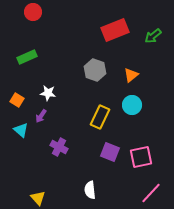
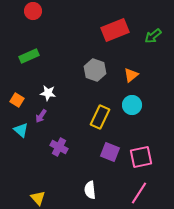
red circle: moved 1 px up
green rectangle: moved 2 px right, 1 px up
pink line: moved 12 px left; rotated 10 degrees counterclockwise
